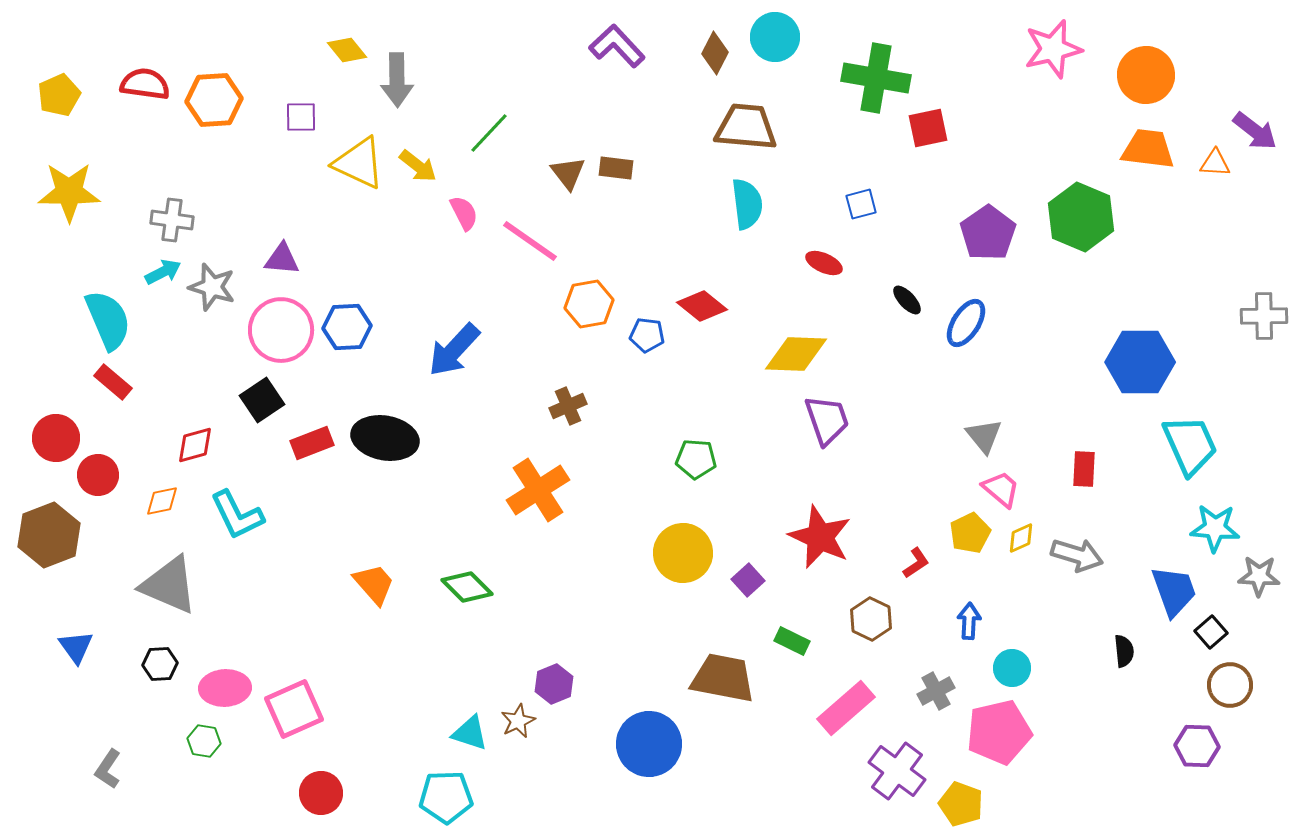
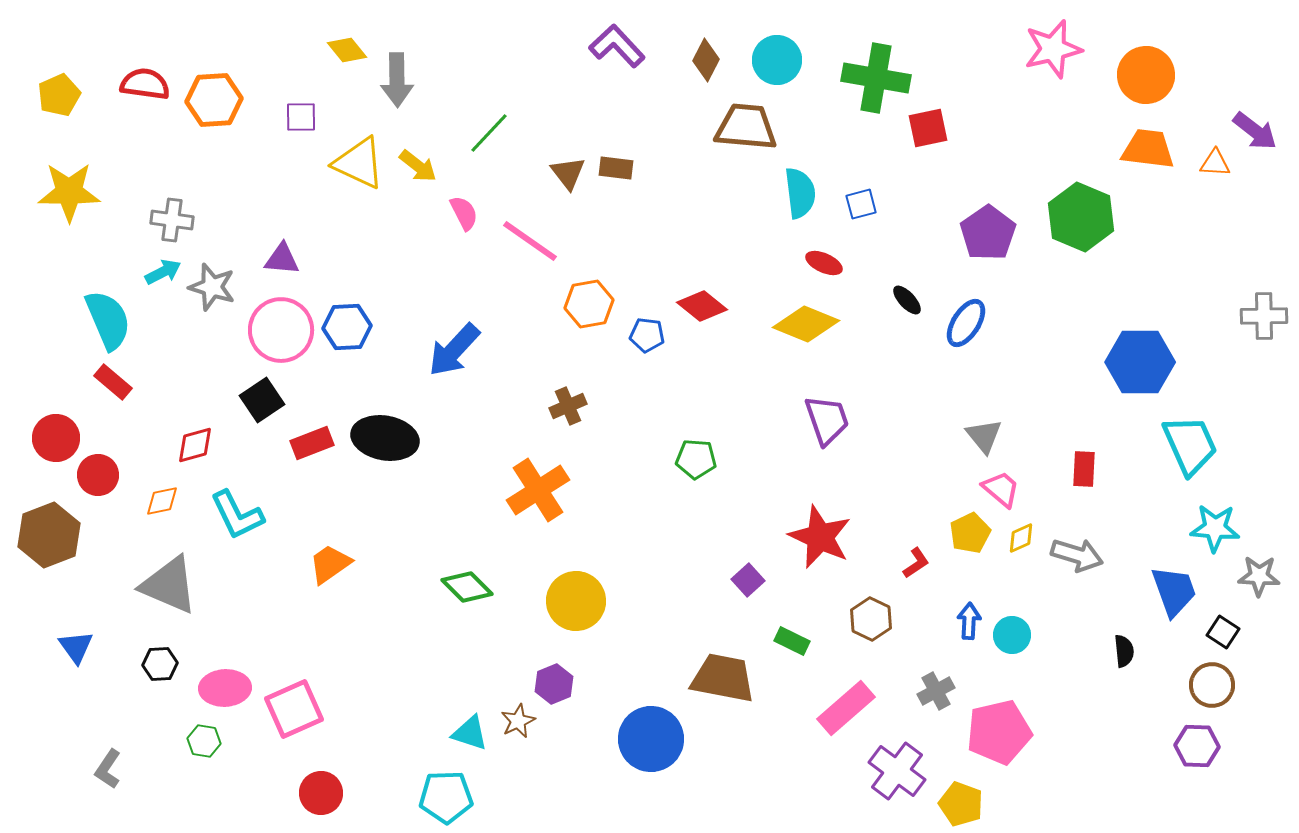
cyan circle at (775, 37): moved 2 px right, 23 px down
brown diamond at (715, 53): moved 9 px left, 7 px down
cyan semicircle at (747, 204): moved 53 px right, 11 px up
yellow diamond at (796, 354): moved 10 px right, 30 px up; rotated 20 degrees clockwise
yellow circle at (683, 553): moved 107 px left, 48 px down
orange trapezoid at (374, 584): moved 44 px left, 20 px up; rotated 84 degrees counterclockwise
black square at (1211, 632): moved 12 px right; rotated 16 degrees counterclockwise
cyan circle at (1012, 668): moved 33 px up
brown circle at (1230, 685): moved 18 px left
blue circle at (649, 744): moved 2 px right, 5 px up
